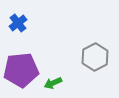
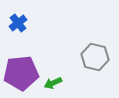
gray hexagon: rotated 20 degrees counterclockwise
purple pentagon: moved 3 px down
